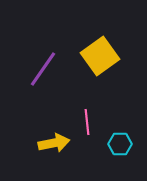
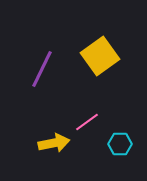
purple line: moved 1 px left; rotated 9 degrees counterclockwise
pink line: rotated 60 degrees clockwise
